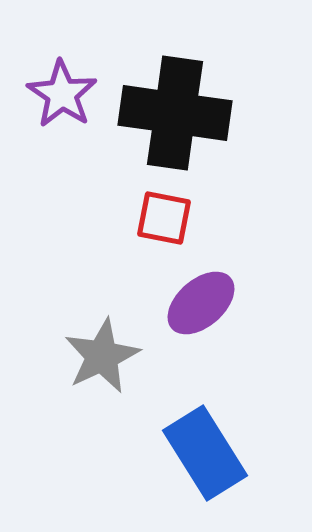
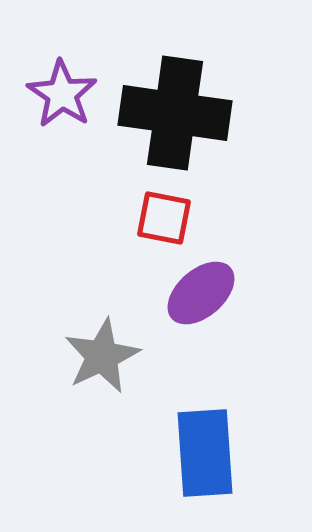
purple ellipse: moved 10 px up
blue rectangle: rotated 28 degrees clockwise
